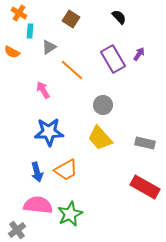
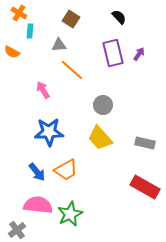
gray triangle: moved 10 px right, 2 px up; rotated 28 degrees clockwise
purple rectangle: moved 6 px up; rotated 16 degrees clockwise
blue arrow: rotated 24 degrees counterclockwise
